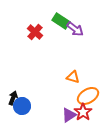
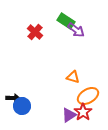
green rectangle: moved 5 px right
purple arrow: moved 1 px right, 1 px down
black arrow: rotated 72 degrees clockwise
